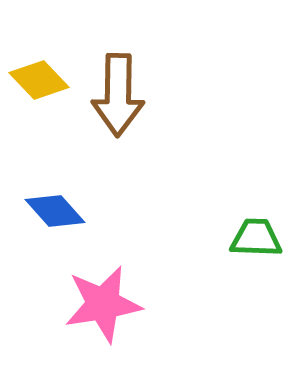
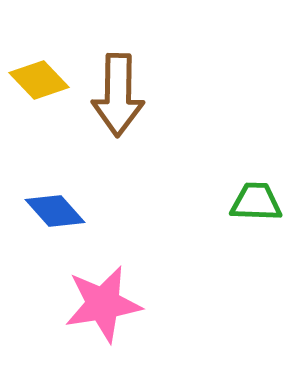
green trapezoid: moved 36 px up
